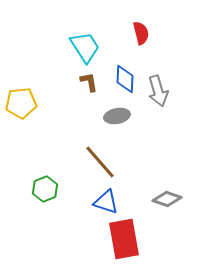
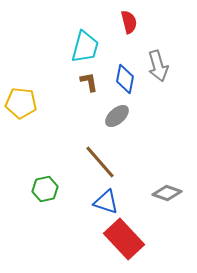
red semicircle: moved 12 px left, 11 px up
cyan trapezoid: rotated 48 degrees clockwise
blue diamond: rotated 8 degrees clockwise
gray arrow: moved 25 px up
yellow pentagon: rotated 12 degrees clockwise
gray ellipse: rotated 30 degrees counterclockwise
green hexagon: rotated 10 degrees clockwise
gray diamond: moved 6 px up
red rectangle: rotated 33 degrees counterclockwise
